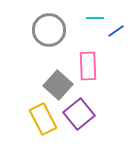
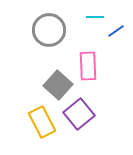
cyan line: moved 1 px up
yellow rectangle: moved 1 px left, 3 px down
